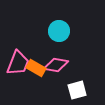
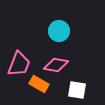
pink trapezoid: moved 1 px right, 1 px down
orange rectangle: moved 3 px right, 16 px down
white square: rotated 24 degrees clockwise
